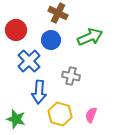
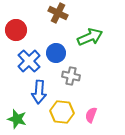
blue circle: moved 5 px right, 13 px down
yellow hexagon: moved 2 px right, 2 px up; rotated 10 degrees counterclockwise
green star: moved 1 px right
